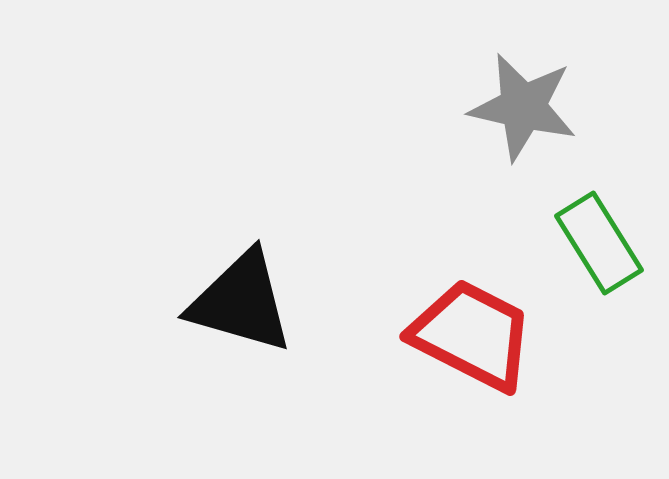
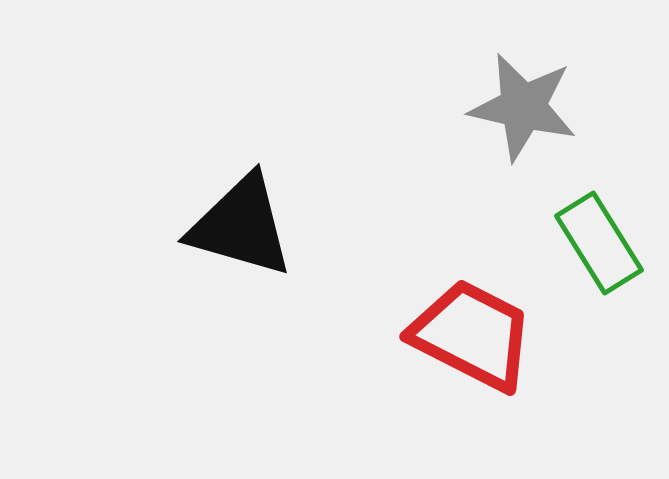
black triangle: moved 76 px up
